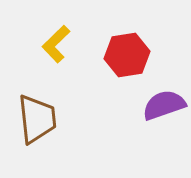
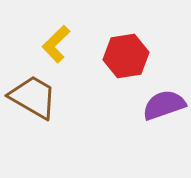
red hexagon: moved 1 px left, 1 px down
brown trapezoid: moved 4 px left, 22 px up; rotated 54 degrees counterclockwise
